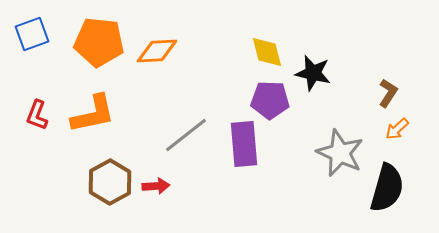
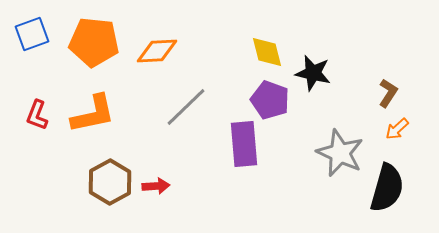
orange pentagon: moved 5 px left
purple pentagon: rotated 18 degrees clockwise
gray line: moved 28 px up; rotated 6 degrees counterclockwise
